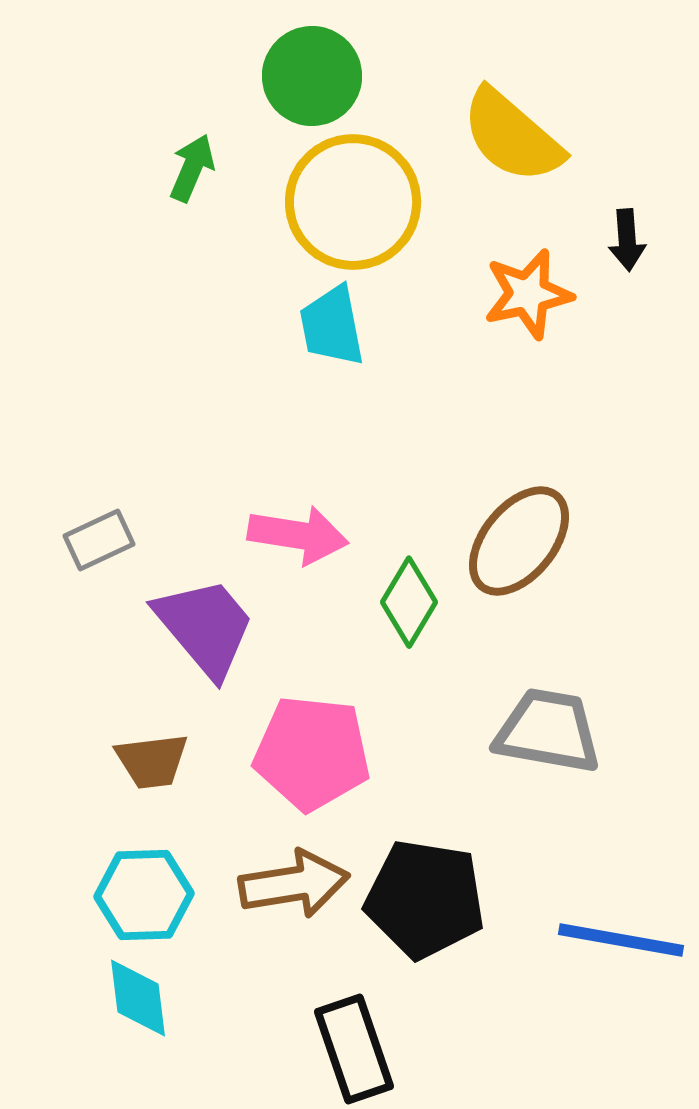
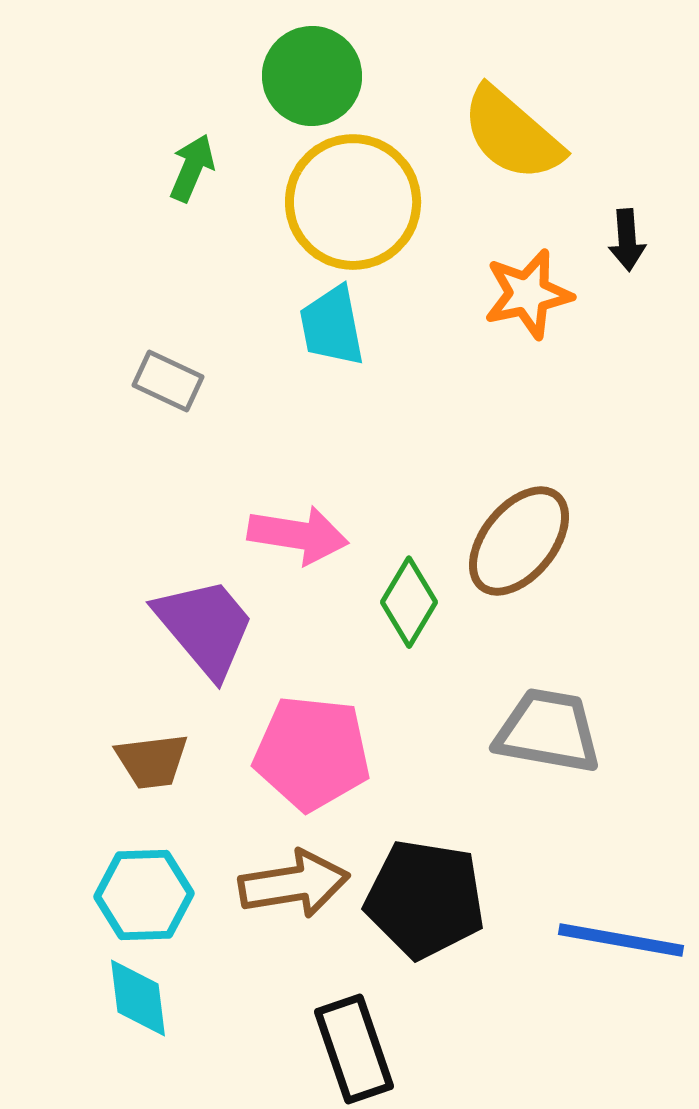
yellow semicircle: moved 2 px up
gray rectangle: moved 69 px right, 159 px up; rotated 50 degrees clockwise
